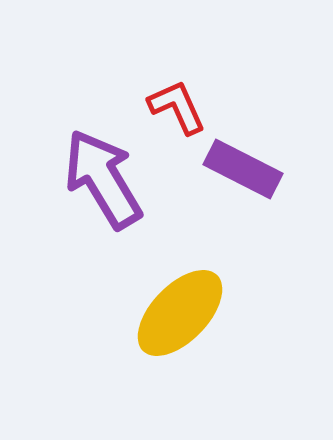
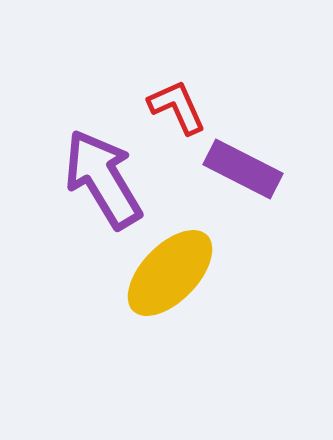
yellow ellipse: moved 10 px left, 40 px up
